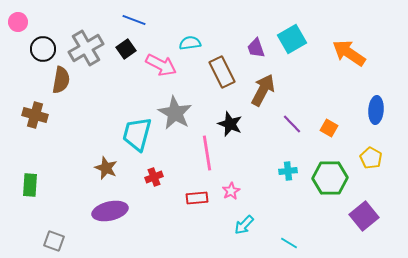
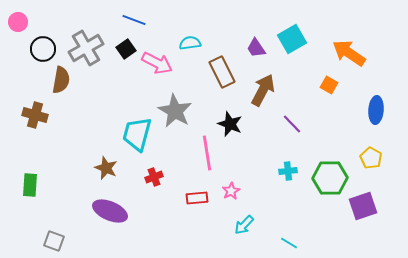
purple trapezoid: rotated 15 degrees counterclockwise
pink arrow: moved 4 px left, 2 px up
gray star: moved 2 px up
orange square: moved 43 px up
purple ellipse: rotated 36 degrees clockwise
purple square: moved 1 px left, 10 px up; rotated 20 degrees clockwise
